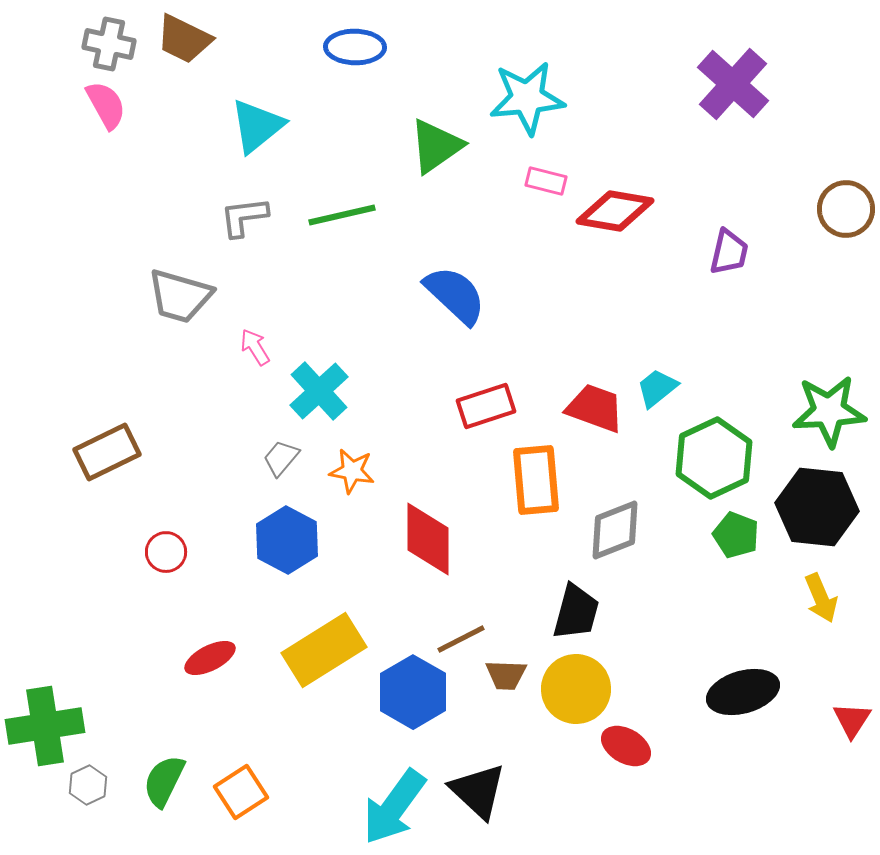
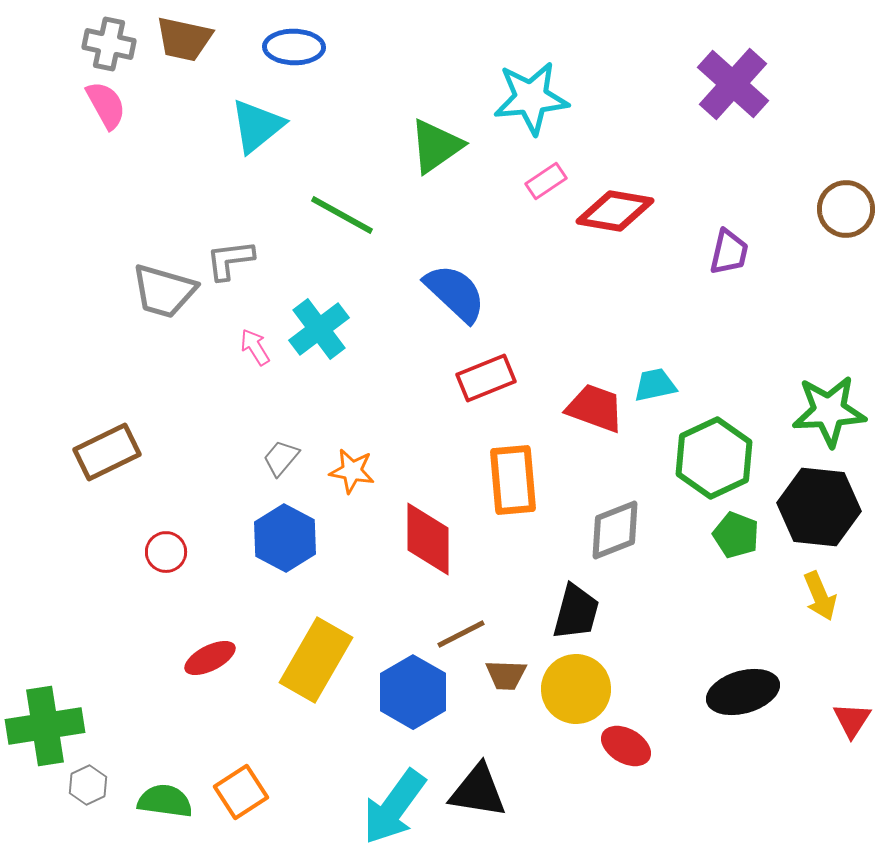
brown trapezoid at (184, 39): rotated 14 degrees counterclockwise
blue ellipse at (355, 47): moved 61 px left
cyan star at (527, 98): moved 4 px right
pink rectangle at (546, 181): rotated 48 degrees counterclockwise
green line at (342, 215): rotated 42 degrees clockwise
gray L-shape at (244, 217): moved 14 px left, 43 px down
blue semicircle at (455, 295): moved 2 px up
gray trapezoid at (180, 296): moved 16 px left, 5 px up
cyan trapezoid at (657, 388): moved 2 px left, 3 px up; rotated 27 degrees clockwise
cyan cross at (319, 391): moved 62 px up; rotated 6 degrees clockwise
red rectangle at (486, 406): moved 28 px up; rotated 4 degrees counterclockwise
orange rectangle at (536, 480): moved 23 px left
black hexagon at (817, 507): moved 2 px right
blue hexagon at (287, 540): moved 2 px left, 2 px up
yellow arrow at (821, 598): moved 1 px left, 2 px up
brown line at (461, 639): moved 5 px up
yellow rectangle at (324, 650): moved 8 px left, 10 px down; rotated 28 degrees counterclockwise
green semicircle at (164, 781): moved 1 px right, 20 px down; rotated 72 degrees clockwise
black triangle at (478, 791): rotated 34 degrees counterclockwise
